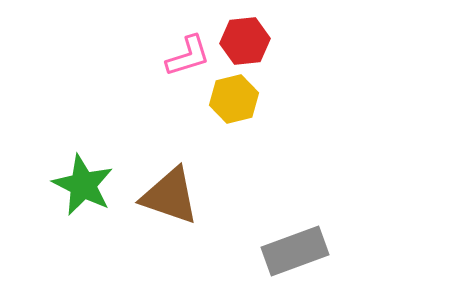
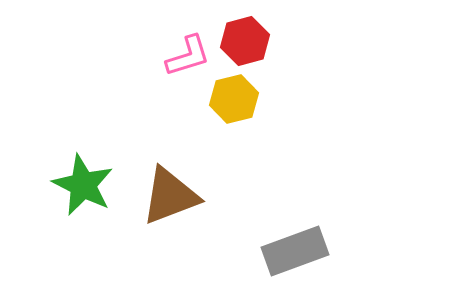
red hexagon: rotated 9 degrees counterclockwise
brown triangle: rotated 40 degrees counterclockwise
